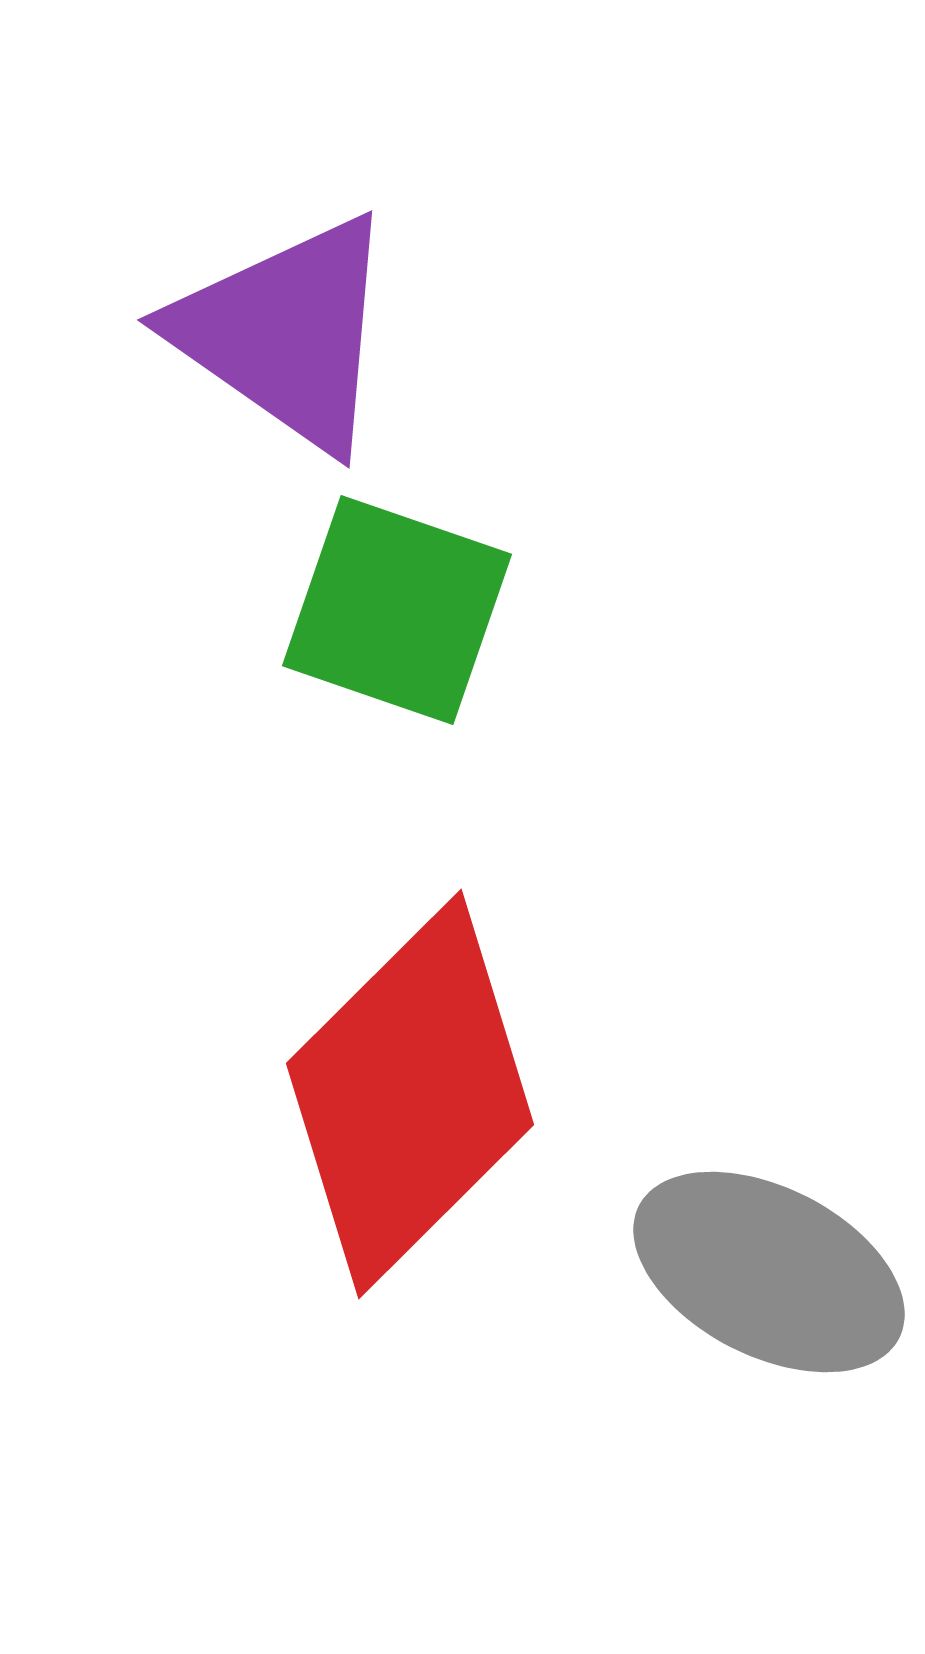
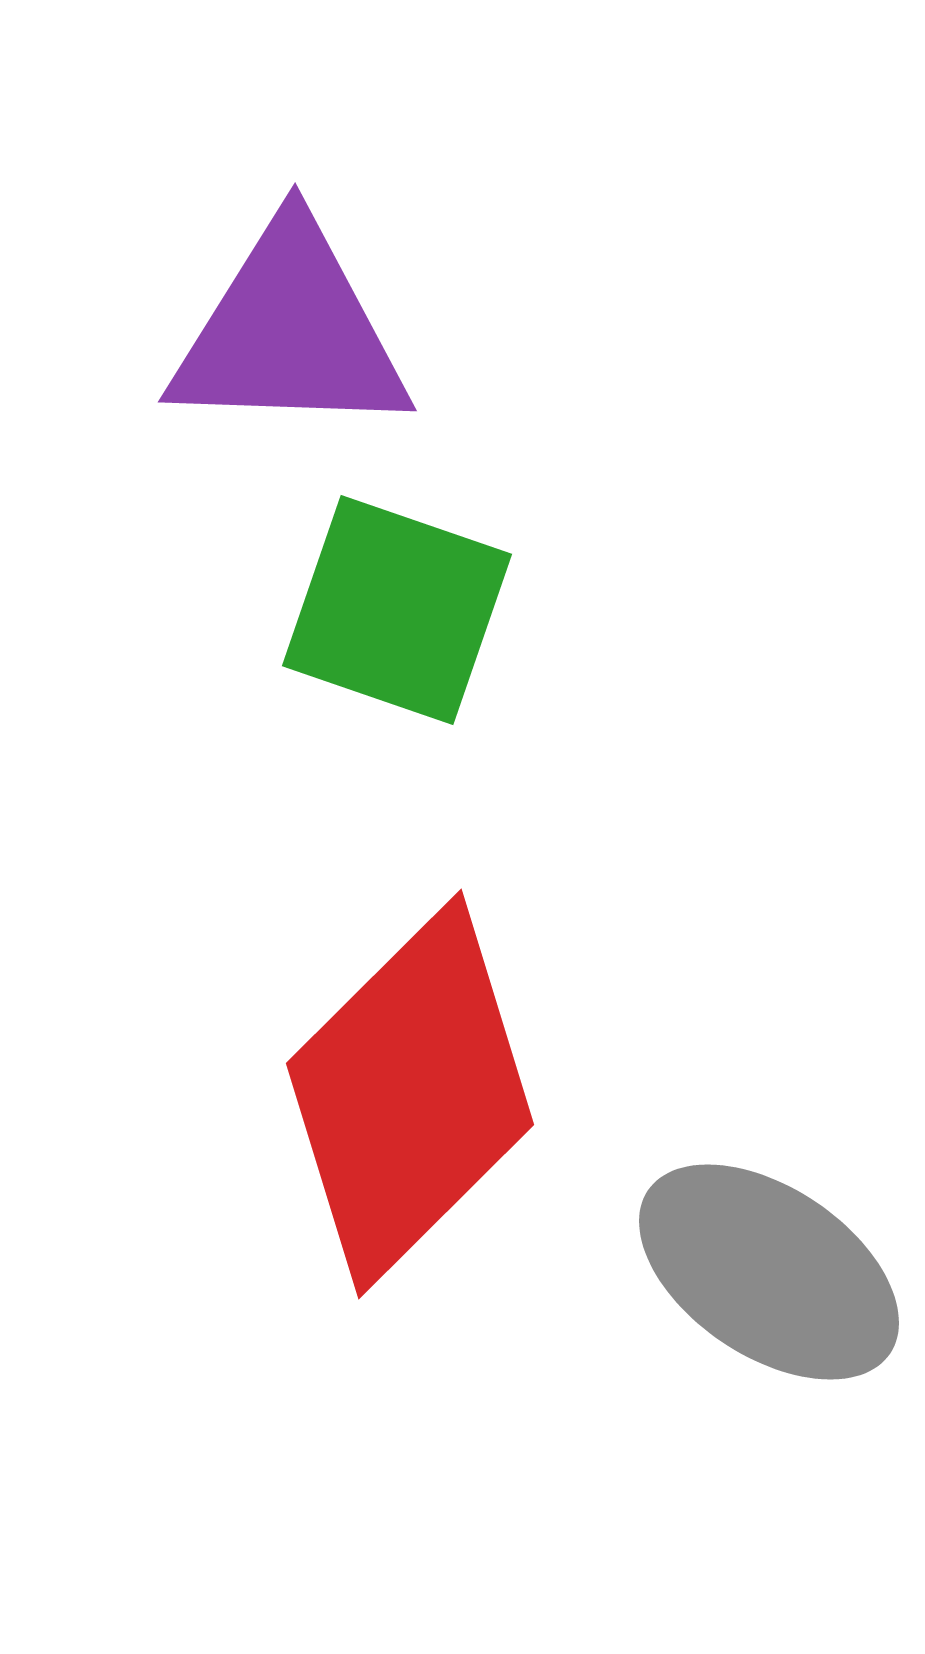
purple triangle: moved 4 px right, 1 px up; rotated 33 degrees counterclockwise
gray ellipse: rotated 7 degrees clockwise
